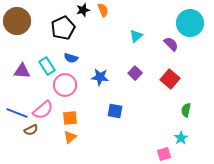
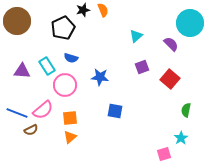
purple square: moved 7 px right, 6 px up; rotated 24 degrees clockwise
